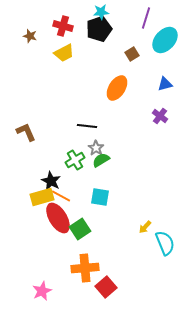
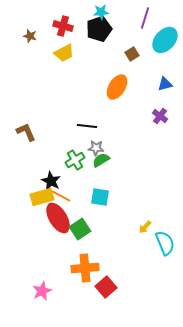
purple line: moved 1 px left
orange ellipse: moved 1 px up
gray star: rotated 28 degrees counterclockwise
